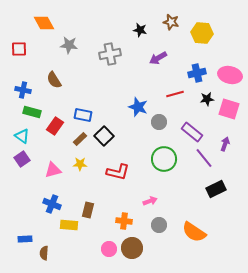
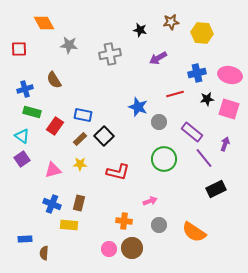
brown star at (171, 22): rotated 21 degrees counterclockwise
blue cross at (23, 90): moved 2 px right, 1 px up; rotated 28 degrees counterclockwise
brown rectangle at (88, 210): moved 9 px left, 7 px up
